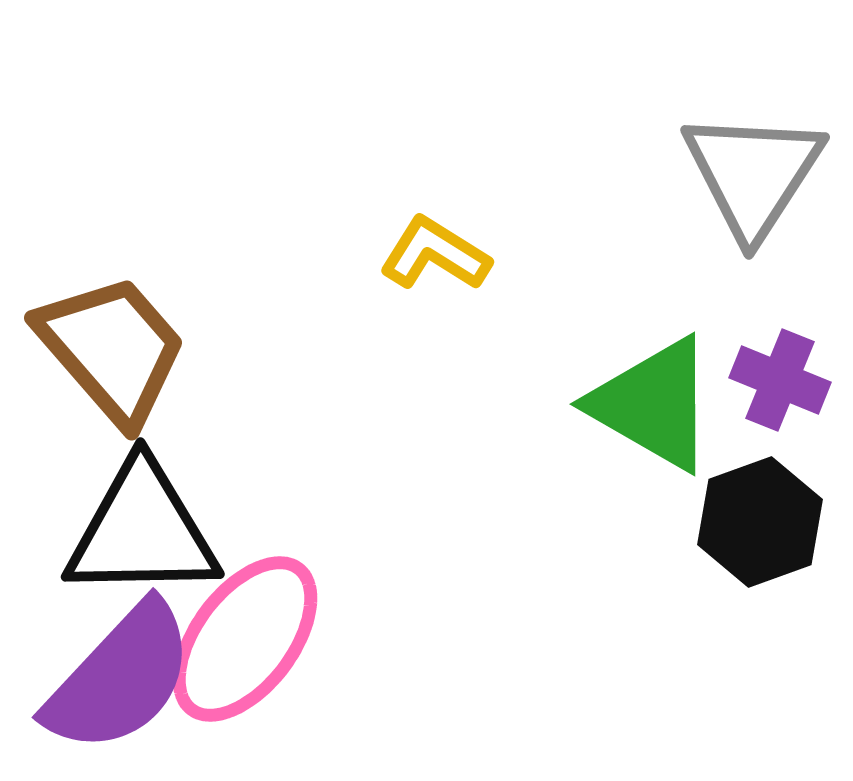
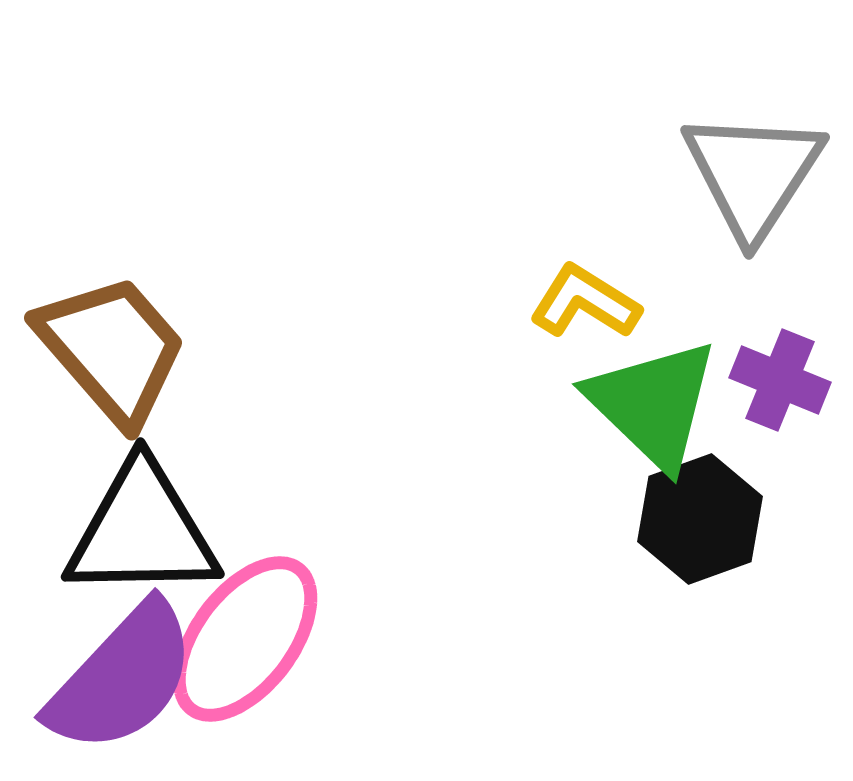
yellow L-shape: moved 150 px right, 48 px down
green triangle: rotated 14 degrees clockwise
black hexagon: moved 60 px left, 3 px up
purple semicircle: moved 2 px right
